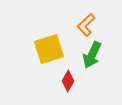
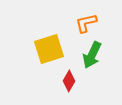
orange L-shape: moved 2 px up; rotated 30 degrees clockwise
red diamond: moved 1 px right
